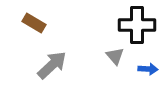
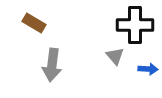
black cross: moved 2 px left
gray arrow: rotated 140 degrees clockwise
